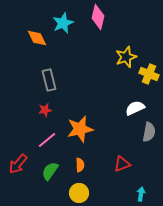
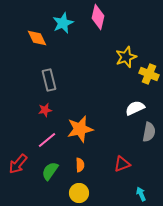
cyan arrow: rotated 32 degrees counterclockwise
